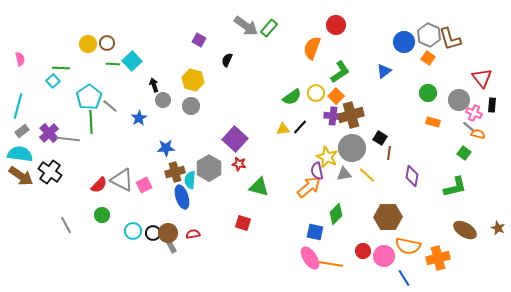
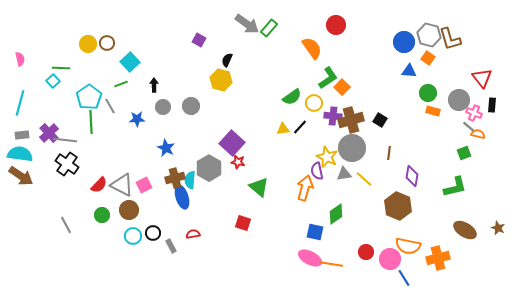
gray arrow at (246, 26): moved 1 px right, 2 px up
gray hexagon at (429, 35): rotated 10 degrees counterclockwise
orange semicircle at (312, 48): rotated 125 degrees clockwise
cyan square at (132, 61): moved 2 px left, 1 px down
green line at (113, 64): moved 8 px right, 20 px down; rotated 24 degrees counterclockwise
blue triangle at (384, 71): moved 25 px right; rotated 42 degrees clockwise
green L-shape at (340, 72): moved 12 px left, 6 px down
yellow hexagon at (193, 80): moved 28 px right
black arrow at (154, 85): rotated 16 degrees clockwise
yellow circle at (316, 93): moved 2 px left, 10 px down
orange square at (336, 96): moved 6 px right, 9 px up
gray circle at (163, 100): moved 7 px down
cyan line at (18, 106): moved 2 px right, 3 px up
gray line at (110, 106): rotated 21 degrees clockwise
brown cross at (351, 115): moved 5 px down
blue star at (139, 118): moved 2 px left, 1 px down; rotated 28 degrees clockwise
orange rectangle at (433, 122): moved 11 px up
gray rectangle at (22, 131): moved 4 px down; rotated 32 degrees clockwise
black square at (380, 138): moved 18 px up
gray line at (68, 139): moved 3 px left, 1 px down
purple square at (235, 139): moved 3 px left, 4 px down
blue star at (166, 148): rotated 30 degrees clockwise
green square at (464, 153): rotated 32 degrees clockwise
red star at (239, 164): moved 1 px left, 2 px up
black cross at (50, 172): moved 17 px right, 8 px up
brown cross at (175, 172): moved 6 px down
yellow line at (367, 175): moved 3 px left, 4 px down
gray triangle at (122, 180): moved 5 px down
green triangle at (259, 187): rotated 25 degrees clockwise
orange arrow at (309, 187): moved 4 px left, 1 px down; rotated 35 degrees counterclockwise
green diamond at (336, 214): rotated 10 degrees clockwise
brown hexagon at (388, 217): moved 10 px right, 11 px up; rotated 24 degrees clockwise
cyan circle at (133, 231): moved 5 px down
brown circle at (168, 233): moved 39 px left, 23 px up
red circle at (363, 251): moved 3 px right, 1 px down
pink circle at (384, 256): moved 6 px right, 3 px down
pink ellipse at (310, 258): rotated 30 degrees counterclockwise
